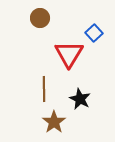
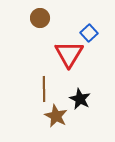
blue square: moved 5 px left
brown star: moved 2 px right, 6 px up; rotated 10 degrees counterclockwise
